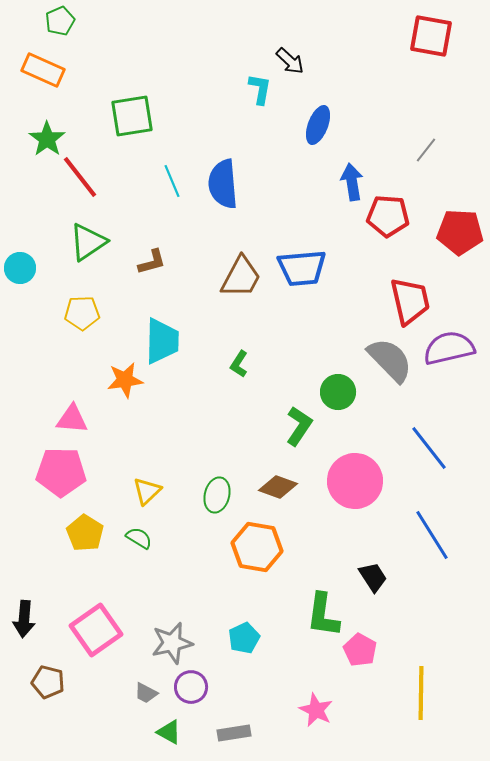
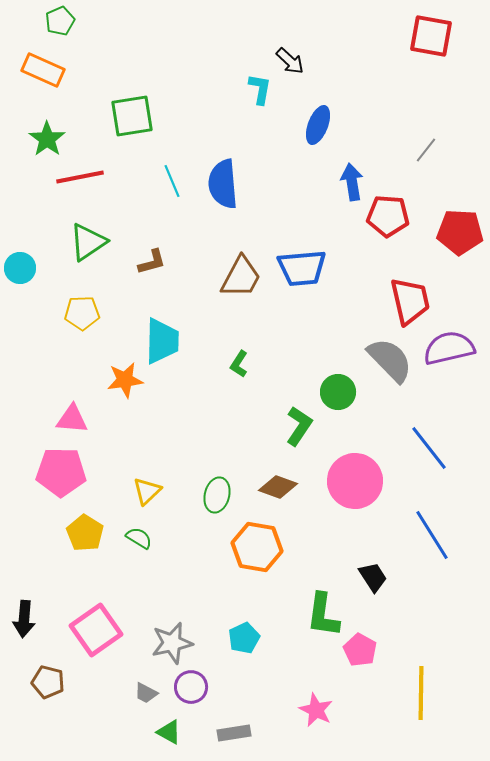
red line at (80, 177): rotated 63 degrees counterclockwise
